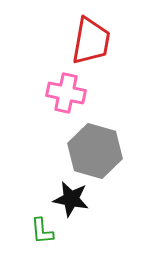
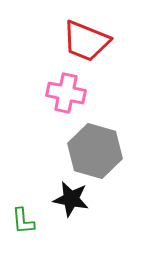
red trapezoid: moved 5 px left; rotated 102 degrees clockwise
green L-shape: moved 19 px left, 10 px up
